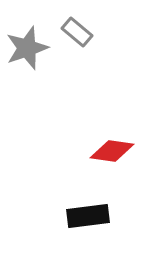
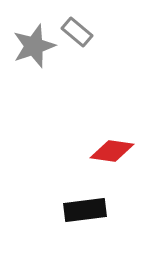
gray star: moved 7 px right, 2 px up
black rectangle: moved 3 px left, 6 px up
